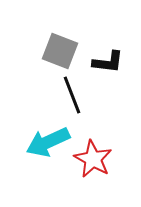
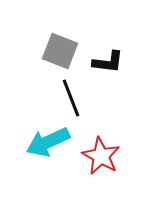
black line: moved 1 px left, 3 px down
red star: moved 8 px right, 3 px up
